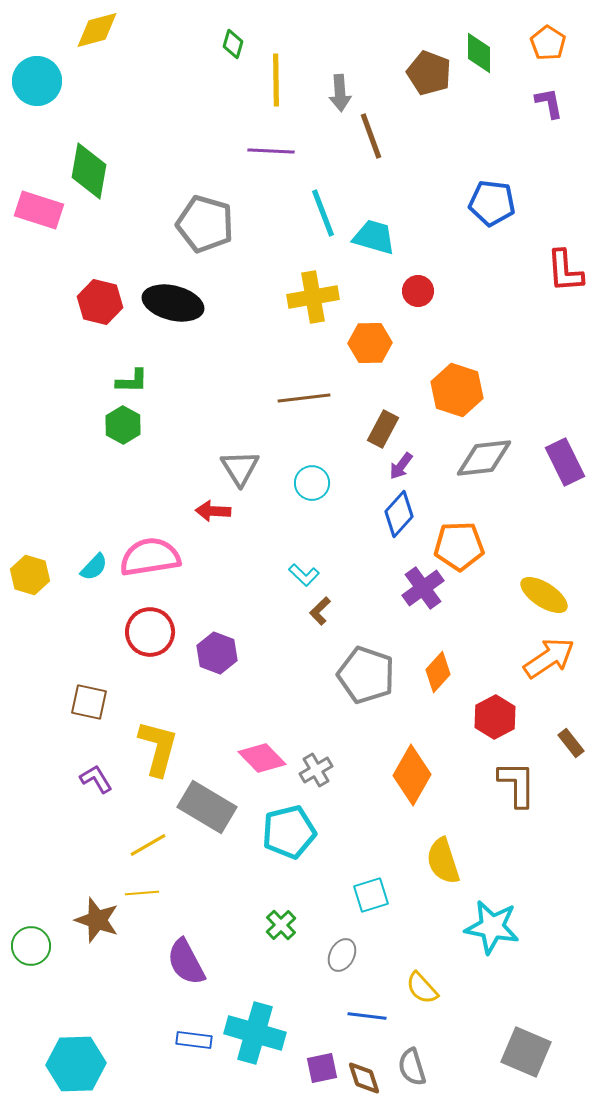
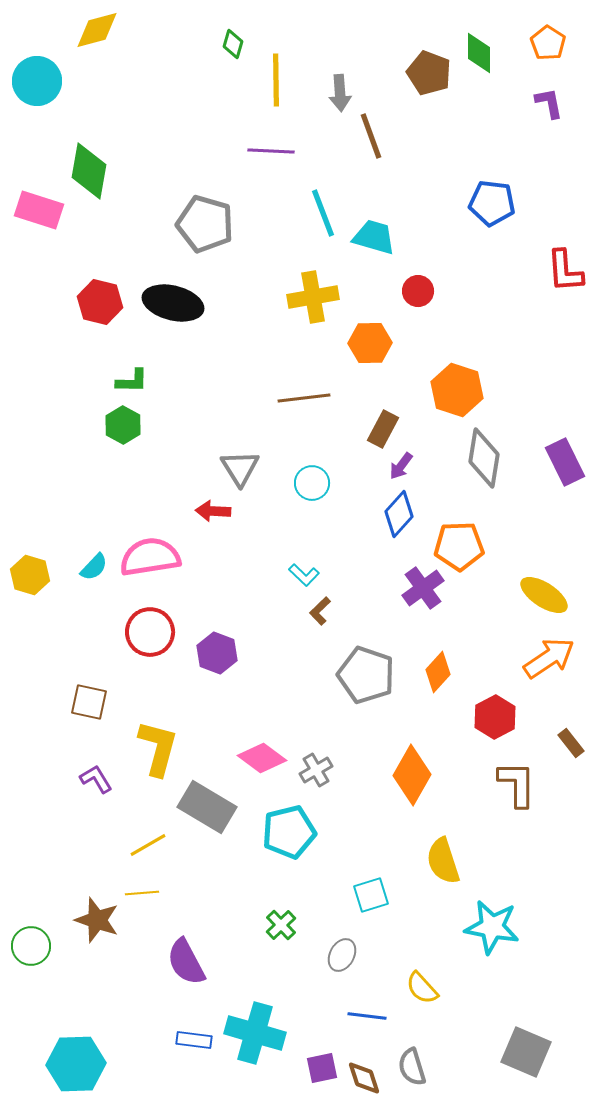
gray diamond at (484, 458): rotated 74 degrees counterclockwise
pink diamond at (262, 758): rotated 9 degrees counterclockwise
